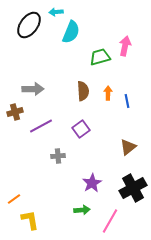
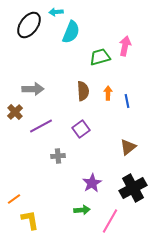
brown cross: rotated 28 degrees counterclockwise
